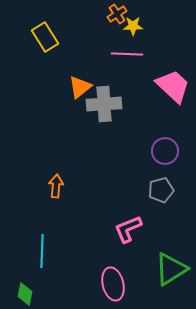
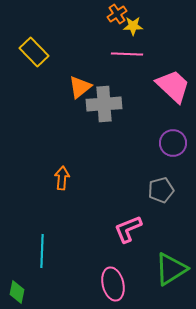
yellow rectangle: moved 11 px left, 15 px down; rotated 12 degrees counterclockwise
purple circle: moved 8 px right, 8 px up
orange arrow: moved 6 px right, 8 px up
green diamond: moved 8 px left, 2 px up
